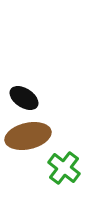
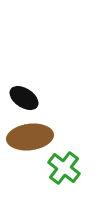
brown ellipse: moved 2 px right, 1 px down; rotated 6 degrees clockwise
